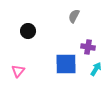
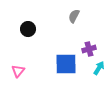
black circle: moved 2 px up
purple cross: moved 1 px right, 2 px down; rotated 24 degrees counterclockwise
cyan arrow: moved 3 px right, 1 px up
